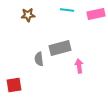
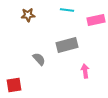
pink rectangle: moved 6 px down
gray rectangle: moved 7 px right, 3 px up
gray semicircle: rotated 144 degrees clockwise
pink arrow: moved 6 px right, 5 px down
